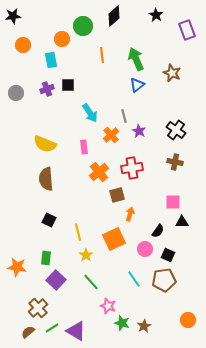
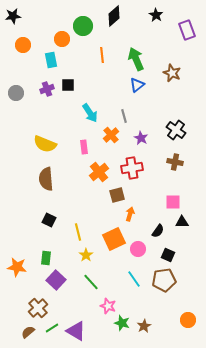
purple star at (139, 131): moved 2 px right, 7 px down
pink circle at (145, 249): moved 7 px left
